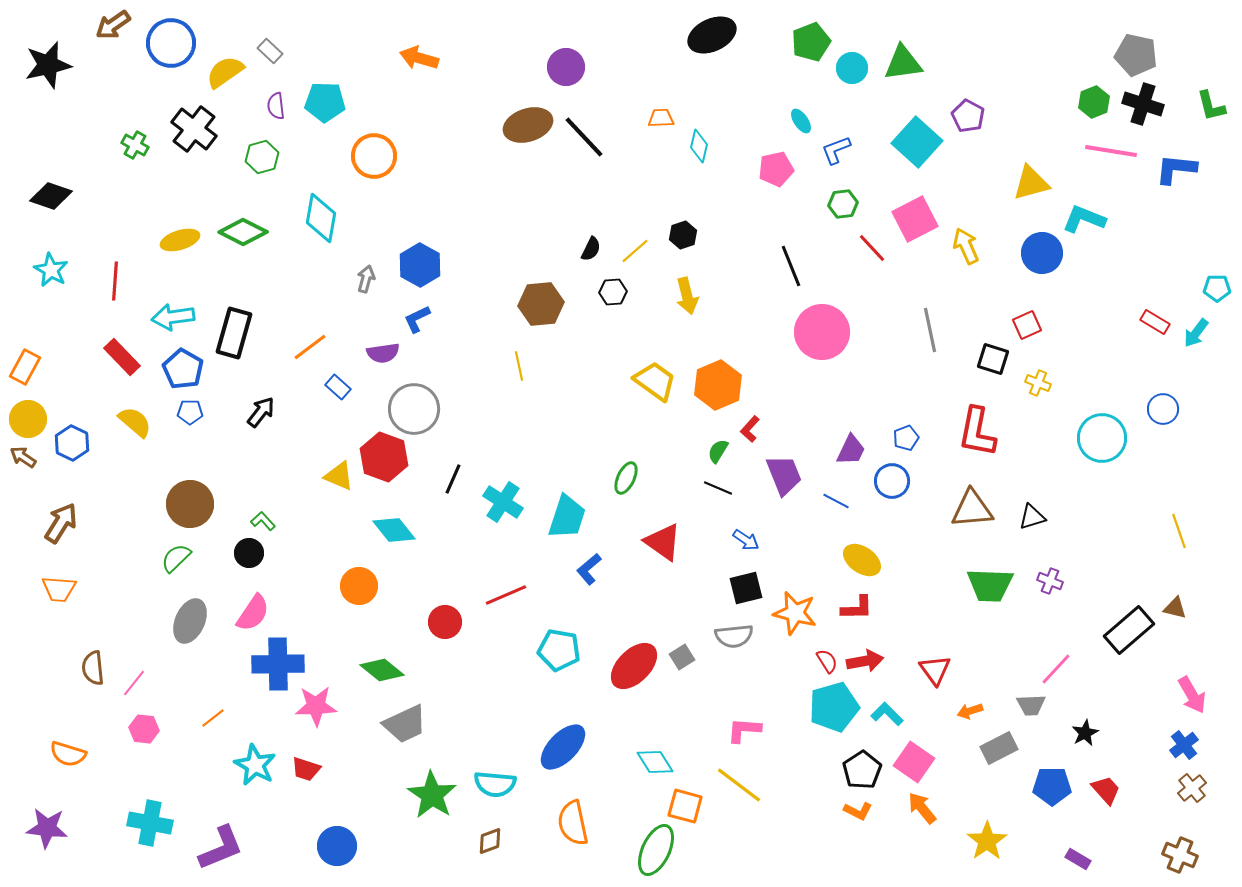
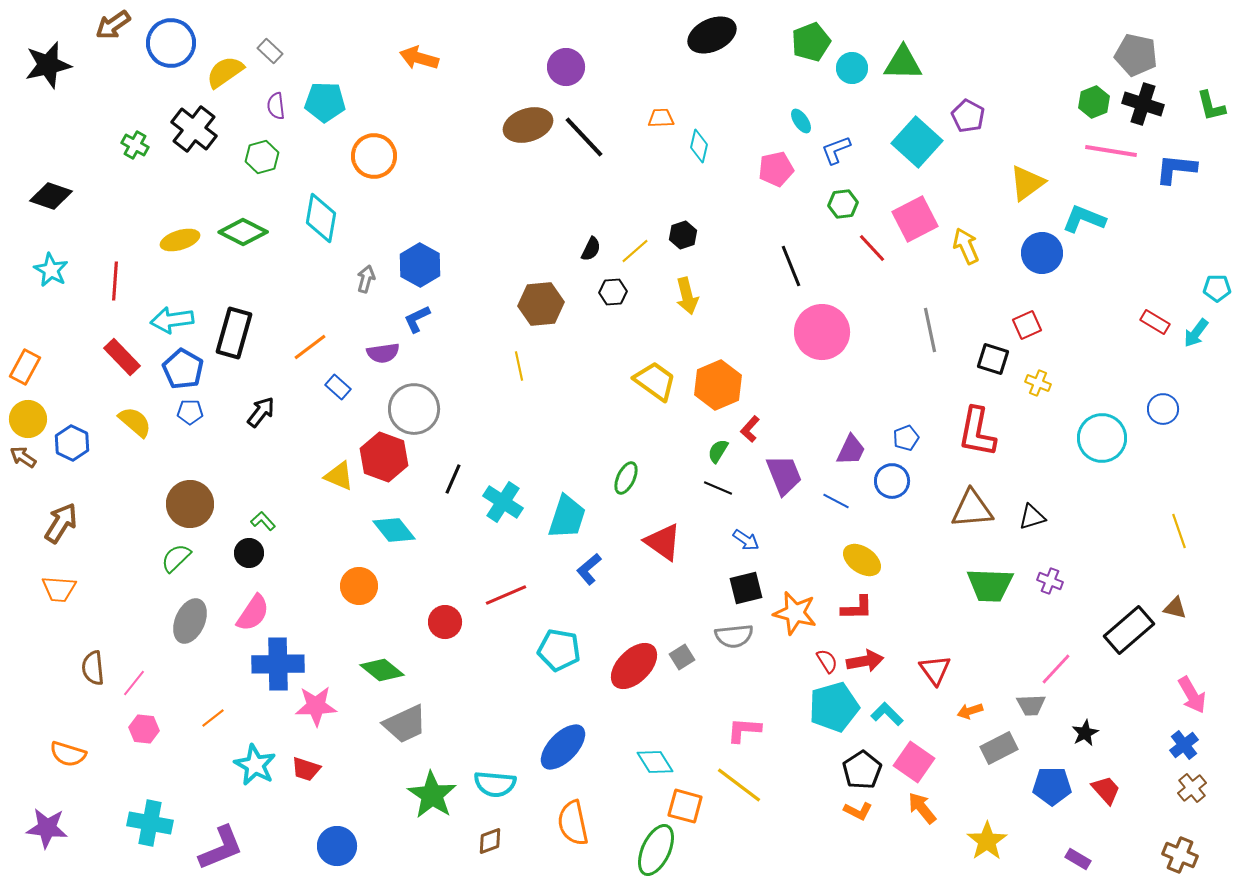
green triangle at (903, 63): rotated 9 degrees clockwise
yellow triangle at (1031, 183): moved 4 px left; rotated 21 degrees counterclockwise
cyan arrow at (173, 317): moved 1 px left, 3 px down
